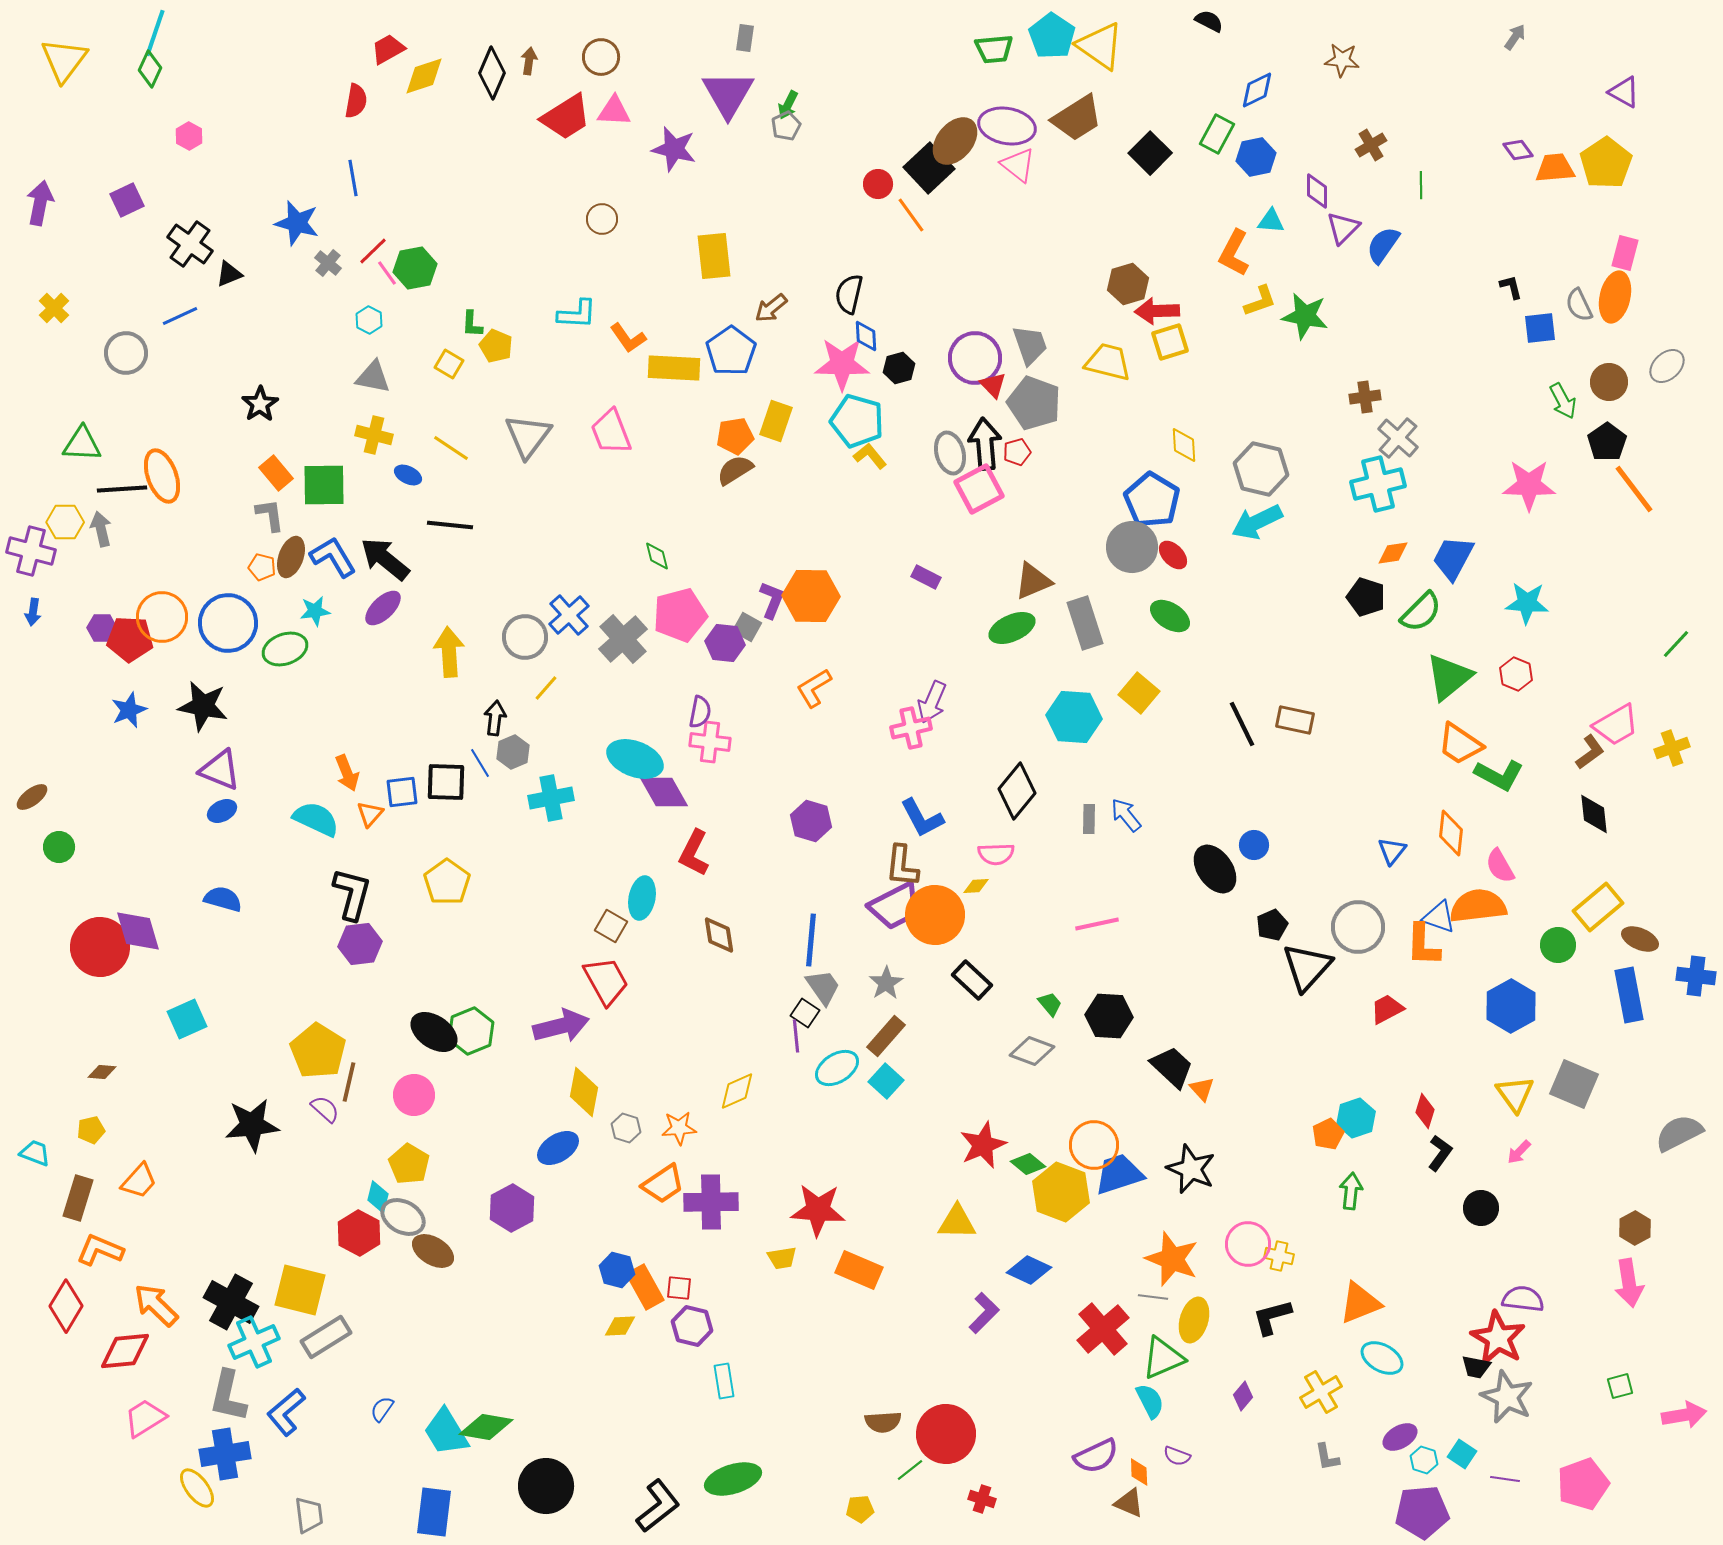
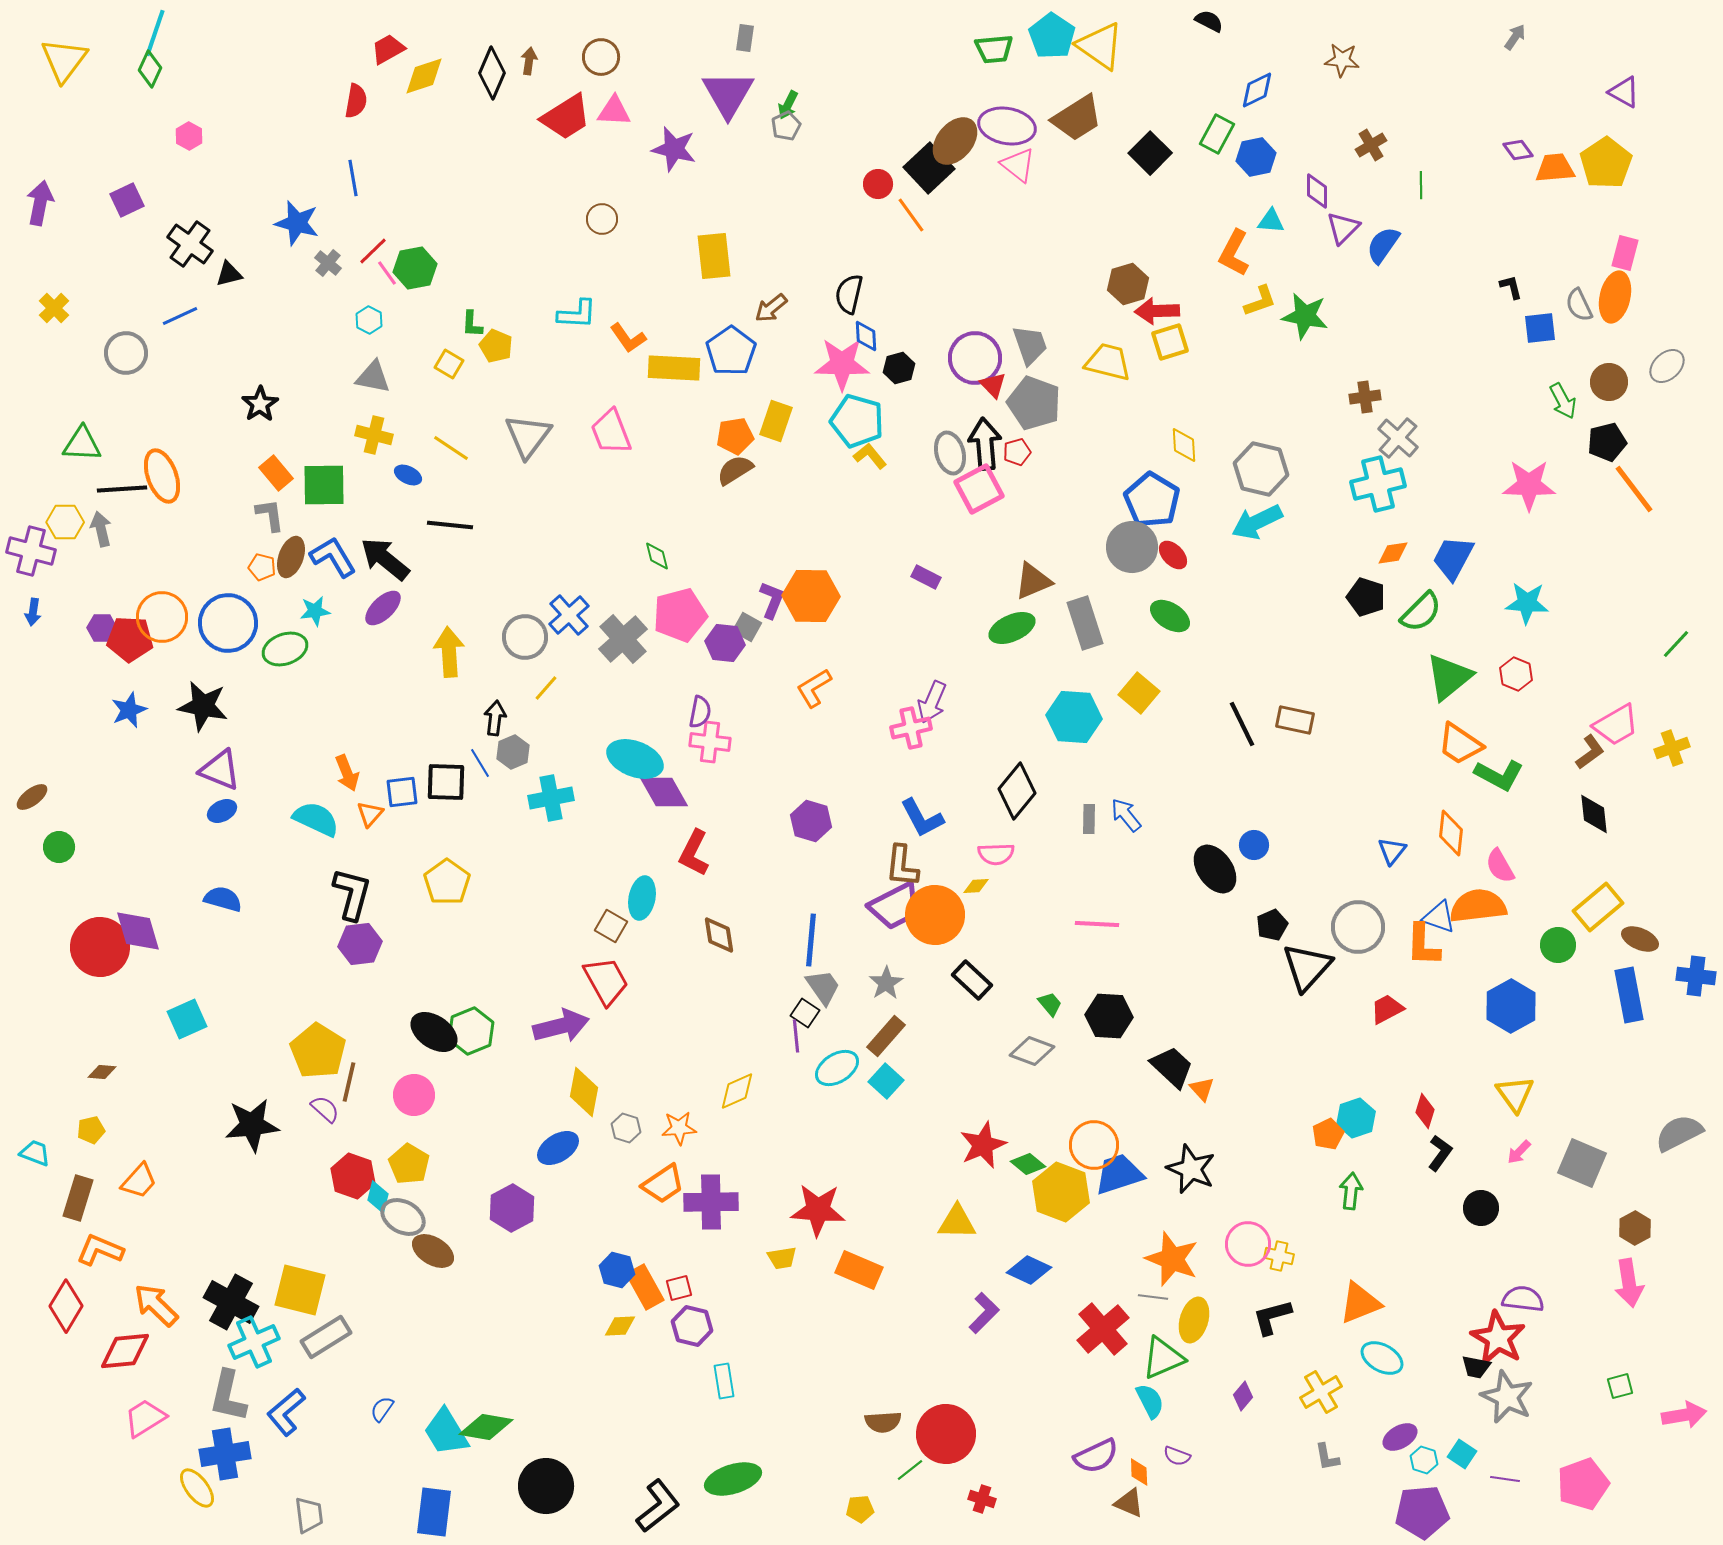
black triangle at (229, 274): rotated 8 degrees clockwise
black pentagon at (1607, 442): rotated 21 degrees clockwise
pink line at (1097, 924): rotated 15 degrees clockwise
gray square at (1574, 1084): moved 8 px right, 79 px down
red hexagon at (359, 1233): moved 6 px left, 57 px up; rotated 9 degrees counterclockwise
red square at (679, 1288): rotated 20 degrees counterclockwise
